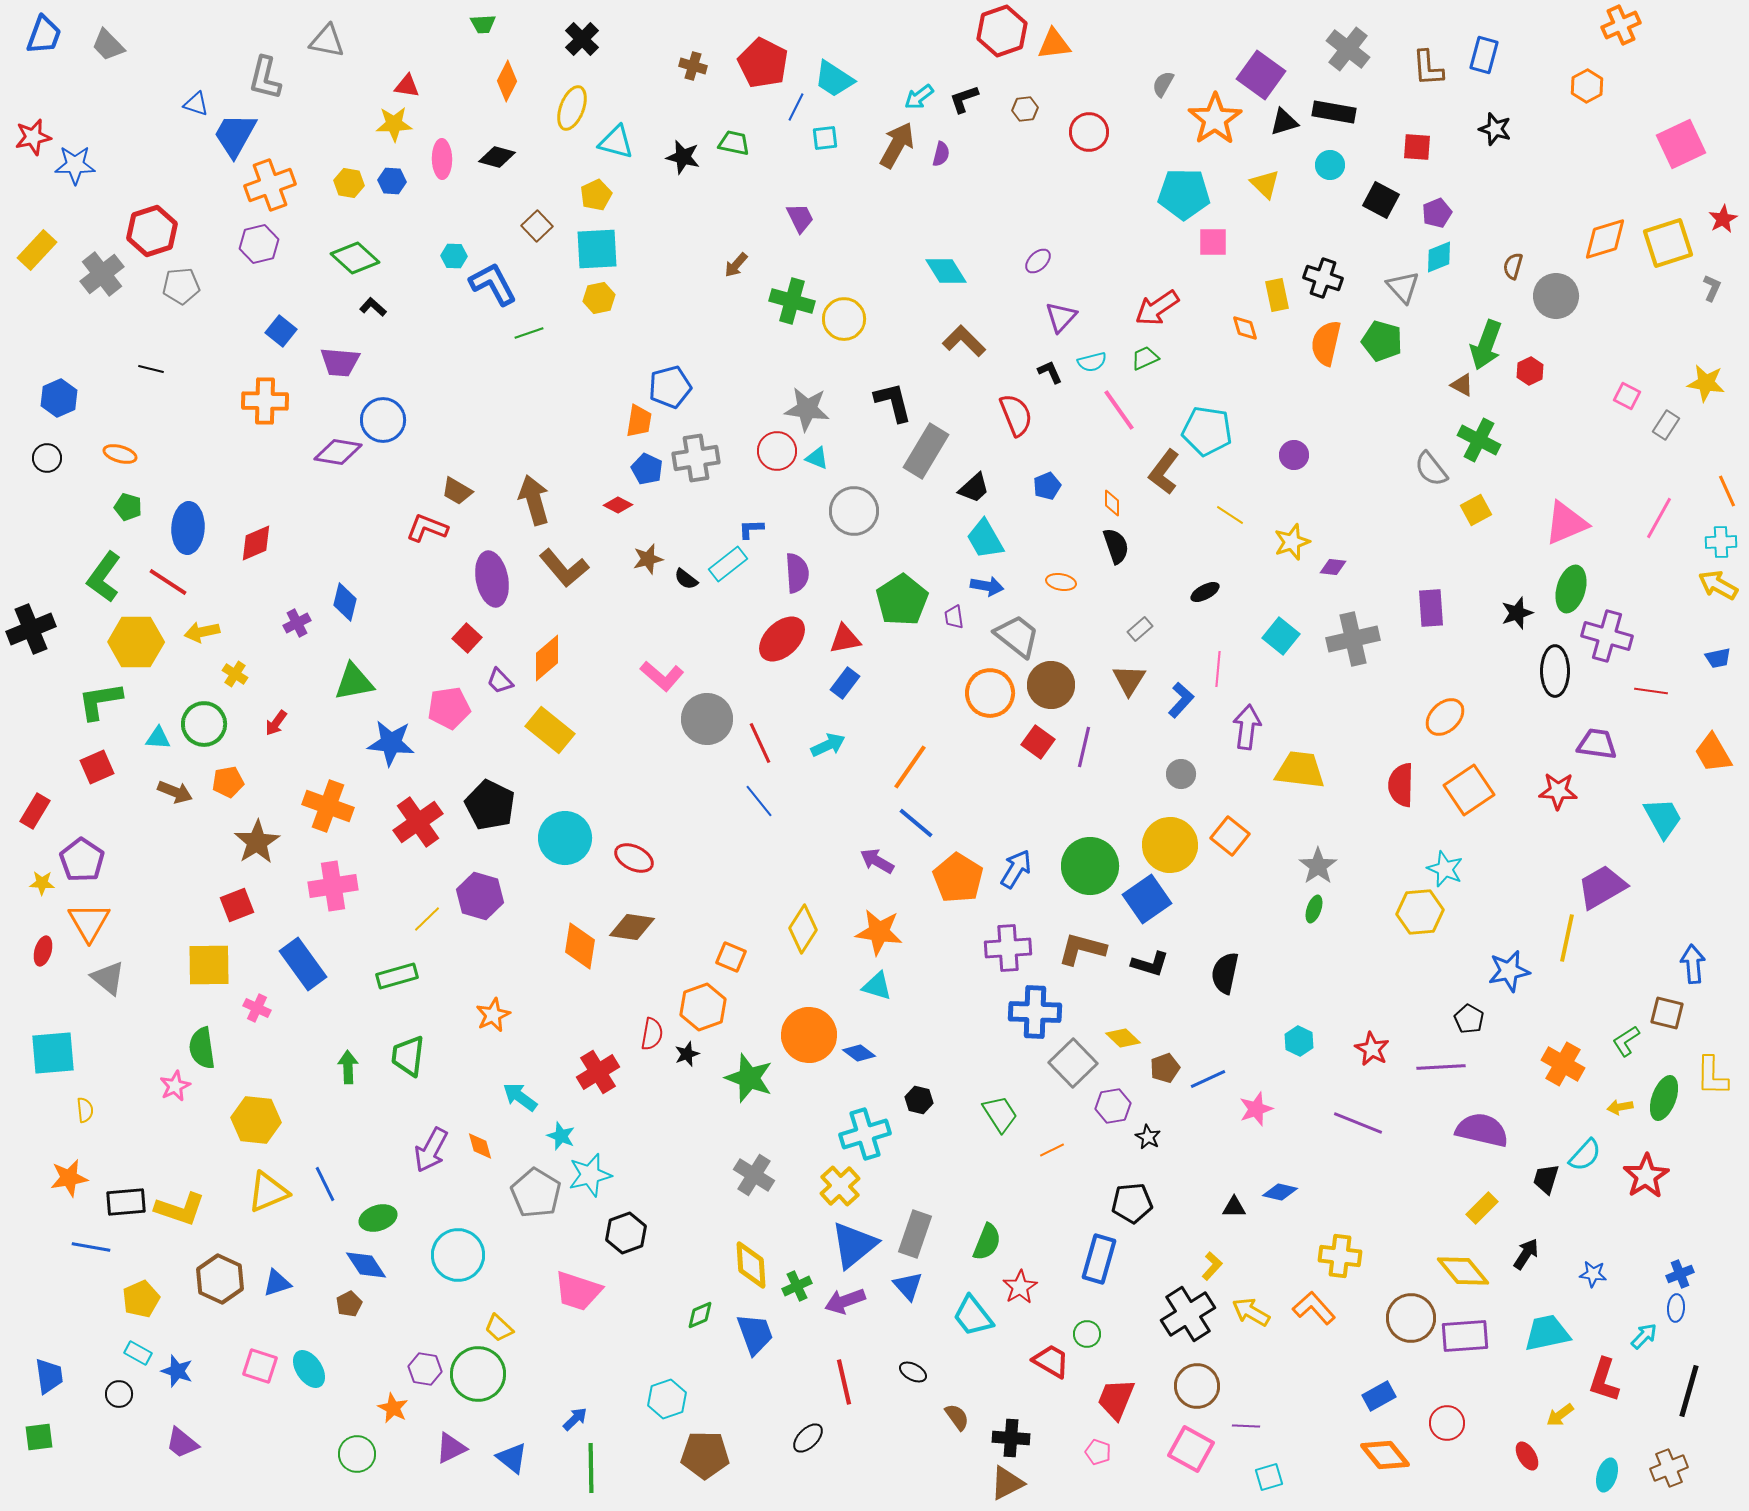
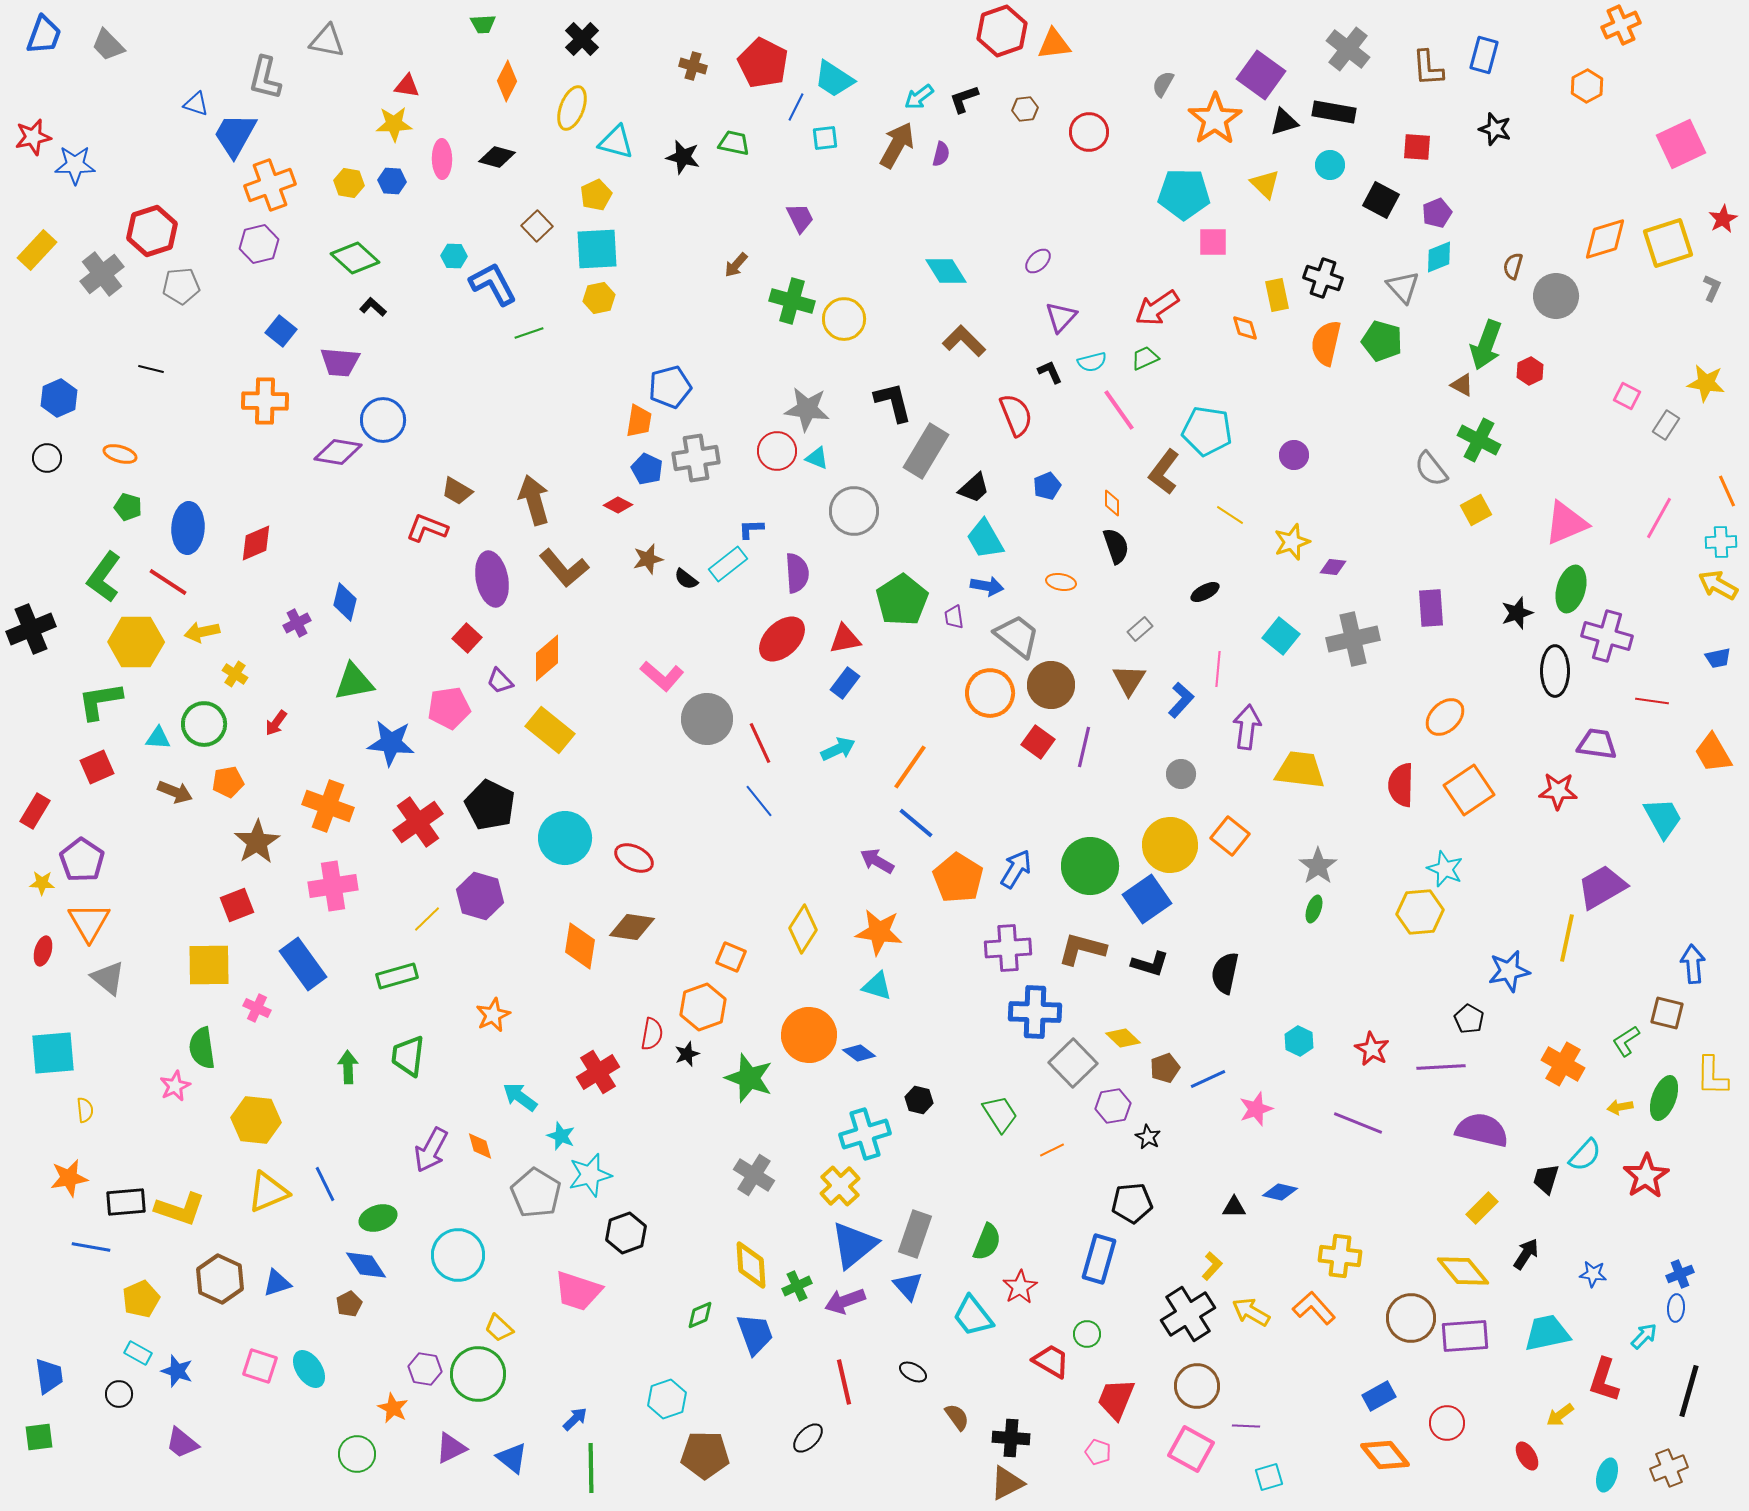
red line at (1651, 691): moved 1 px right, 10 px down
cyan arrow at (828, 745): moved 10 px right, 4 px down
